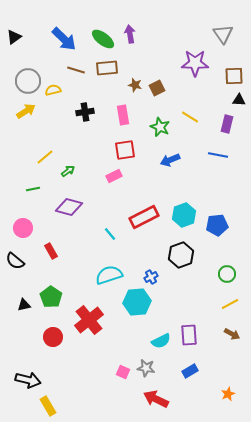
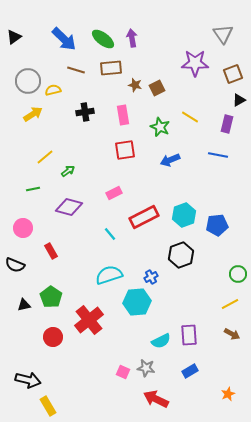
purple arrow at (130, 34): moved 2 px right, 4 px down
brown rectangle at (107, 68): moved 4 px right
brown square at (234, 76): moved 1 px left, 2 px up; rotated 18 degrees counterclockwise
black triangle at (239, 100): rotated 32 degrees counterclockwise
yellow arrow at (26, 111): moved 7 px right, 3 px down
pink rectangle at (114, 176): moved 17 px down
black semicircle at (15, 261): moved 4 px down; rotated 18 degrees counterclockwise
green circle at (227, 274): moved 11 px right
